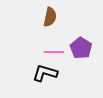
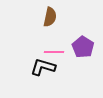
purple pentagon: moved 2 px right, 1 px up
black L-shape: moved 2 px left, 6 px up
